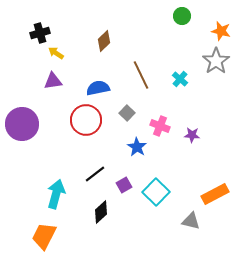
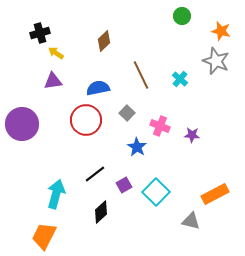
gray star: rotated 16 degrees counterclockwise
